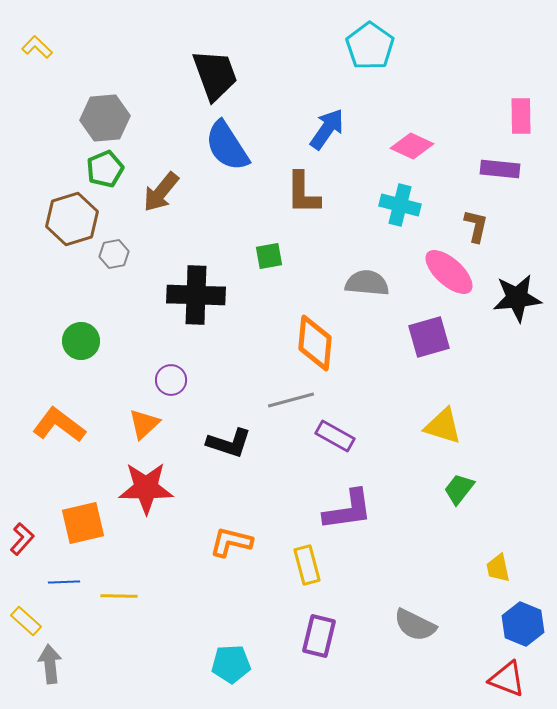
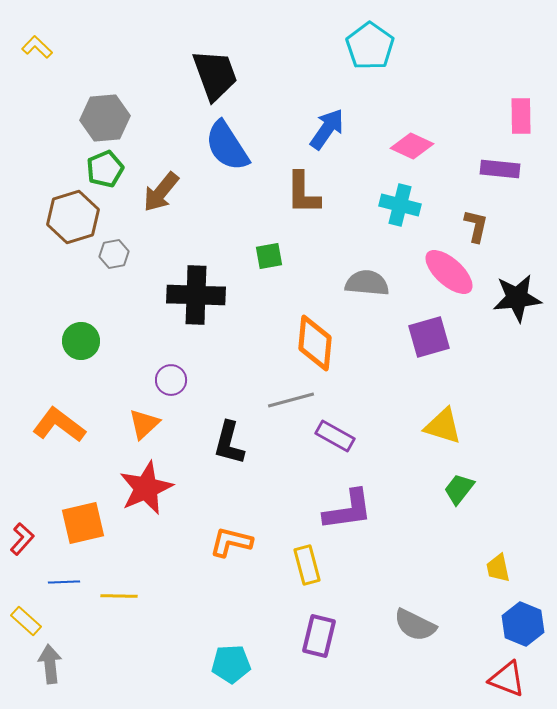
brown hexagon at (72, 219): moved 1 px right, 2 px up
black L-shape at (229, 443): rotated 87 degrees clockwise
red star at (146, 488): rotated 24 degrees counterclockwise
